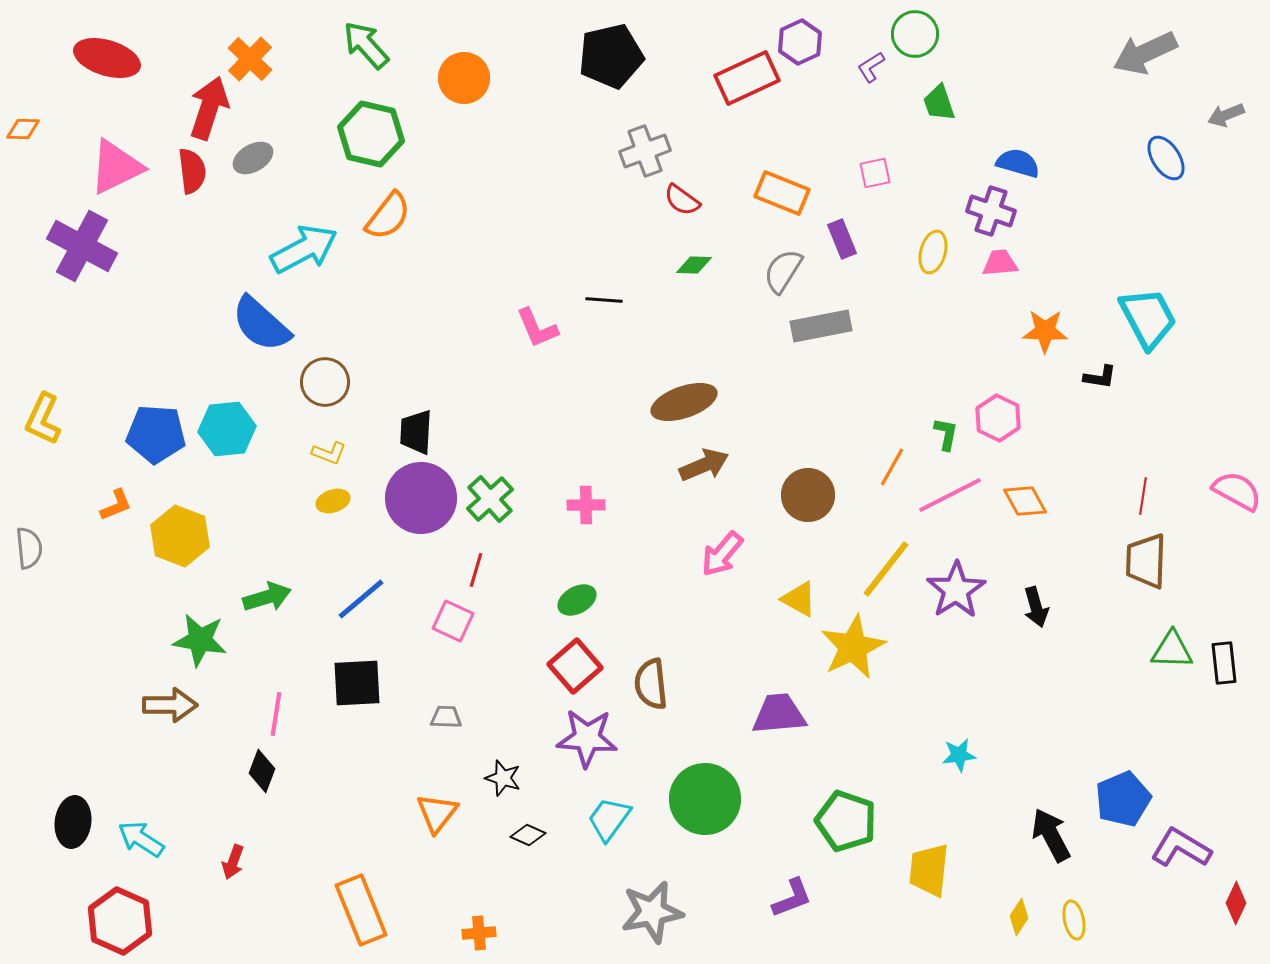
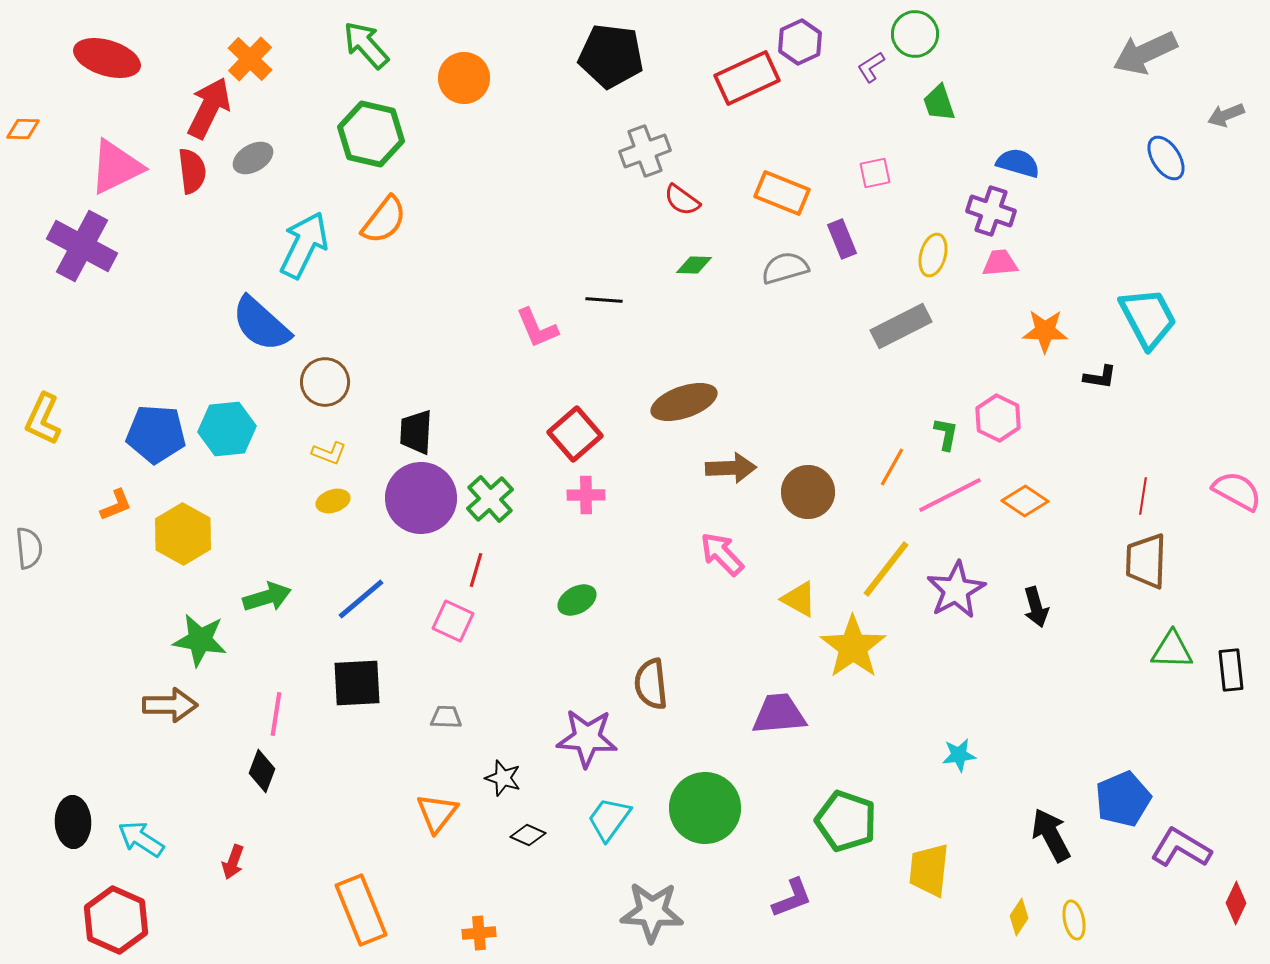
black pentagon at (611, 56): rotated 20 degrees clockwise
red arrow at (209, 108): rotated 8 degrees clockwise
orange semicircle at (388, 216): moved 4 px left, 4 px down
cyan arrow at (304, 249): moved 4 px up; rotated 36 degrees counterclockwise
yellow ellipse at (933, 252): moved 3 px down
gray semicircle at (783, 271): moved 2 px right, 3 px up; rotated 42 degrees clockwise
gray rectangle at (821, 326): moved 80 px right; rotated 16 degrees counterclockwise
brown arrow at (704, 465): moved 27 px right, 3 px down; rotated 21 degrees clockwise
brown circle at (808, 495): moved 3 px up
orange diamond at (1025, 501): rotated 27 degrees counterclockwise
pink cross at (586, 505): moved 10 px up
yellow hexagon at (180, 536): moved 3 px right, 2 px up; rotated 8 degrees clockwise
pink arrow at (722, 554): rotated 96 degrees clockwise
purple star at (956, 590): rotated 4 degrees clockwise
yellow star at (853, 647): rotated 10 degrees counterclockwise
black rectangle at (1224, 663): moved 7 px right, 7 px down
red square at (575, 666): moved 232 px up
green circle at (705, 799): moved 9 px down
black ellipse at (73, 822): rotated 9 degrees counterclockwise
gray star at (652, 912): rotated 14 degrees clockwise
red hexagon at (120, 921): moved 4 px left, 1 px up
